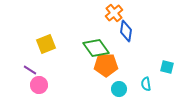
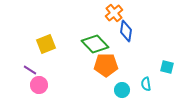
green diamond: moved 1 px left, 4 px up; rotated 8 degrees counterclockwise
cyan circle: moved 3 px right, 1 px down
